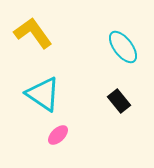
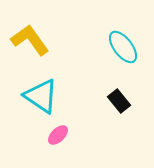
yellow L-shape: moved 3 px left, 7 px down
cyan triangle: moved 2 px left, 2 px down
